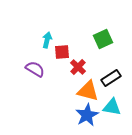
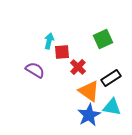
cyan arrow: moved 2 px right, 1 px down
purple semicircle: moved 1 px down
orange triangle: moved 1 px right; rotated 20 degrees clockwise
blue star: moved 2 px right
